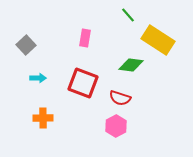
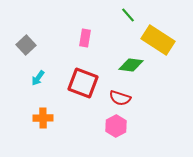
cyan arrow: rotated 126 degrees clockwise
